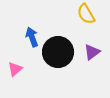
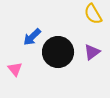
yellow semicircle: moved 7 px right
blue arrow: rotated 114 degrees counterclockwise
pink triangle: rotated 28 degrees counterclockwise
